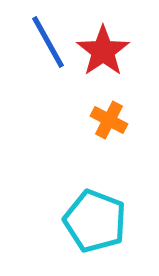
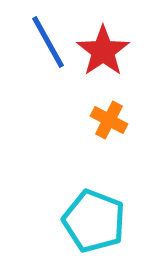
cyan pentagon: moved 1 px left
